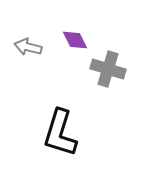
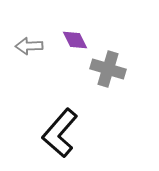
gray arrow: moved 1 px right, 1 px up; rotated 16 degrees counterclockwise
black L-shape: rotated 24 degrees clockwise
